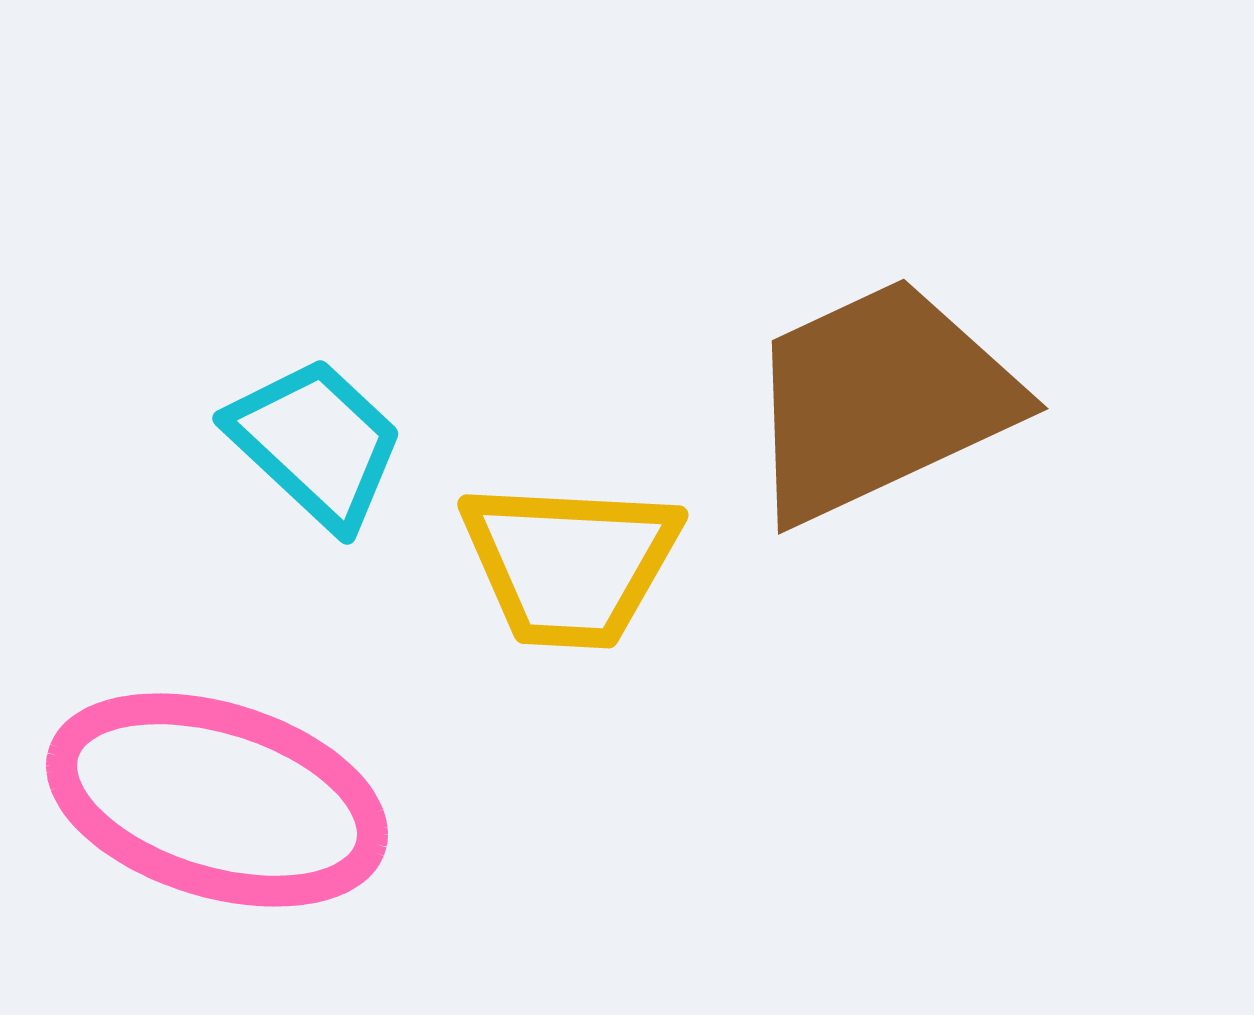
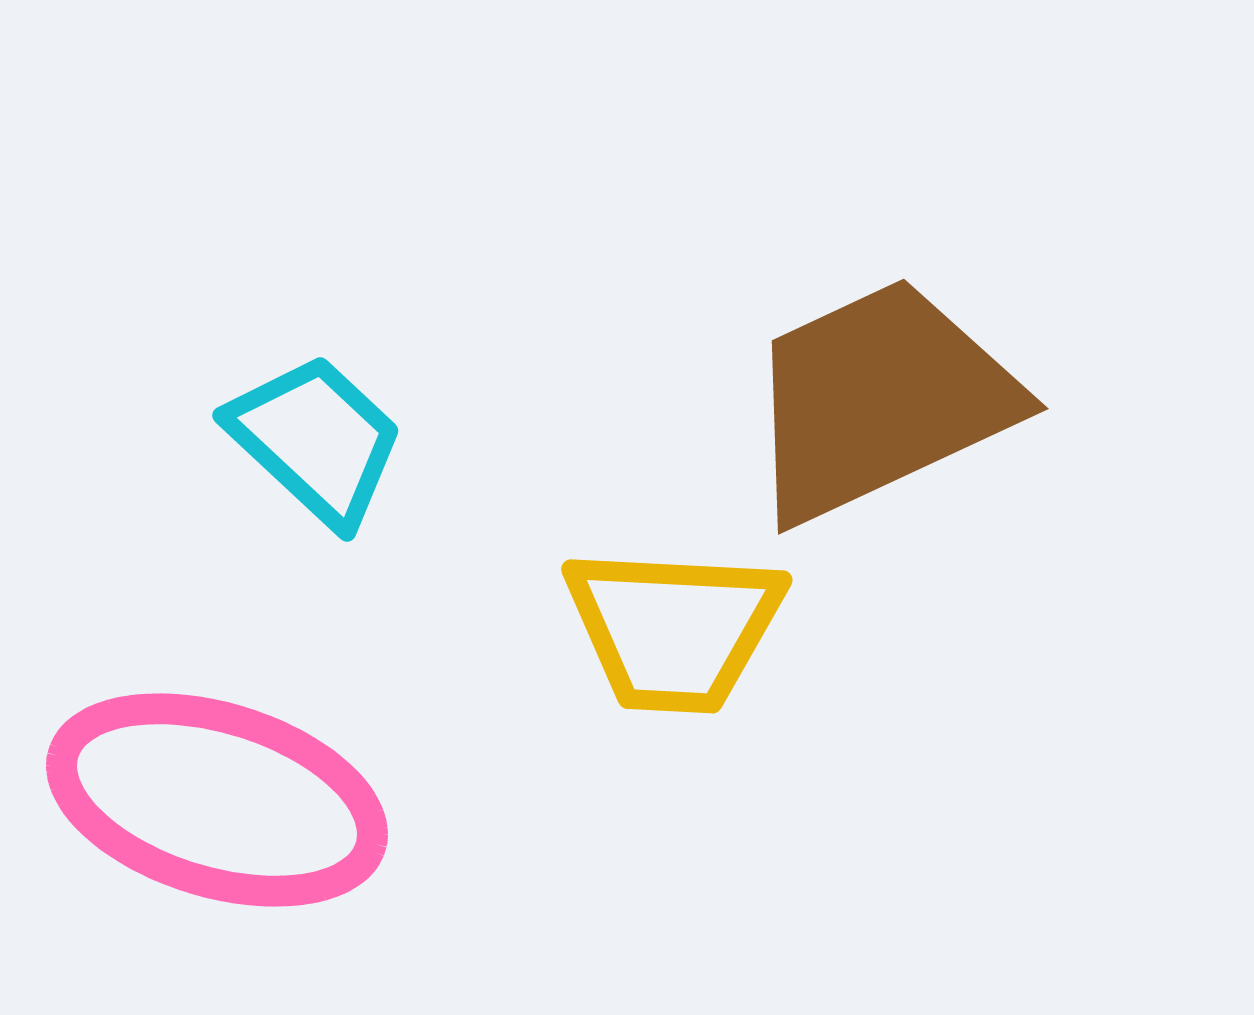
cyan trapezoid: moved 3 px up
yellow trapezoid: moved 104 px right, 65 px down
